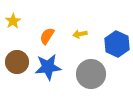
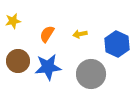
yellow star: rotated 21 degrees clockwise
orange semicircle: moved 2 px up
brown circle: moved 1 px right, 1 px up
